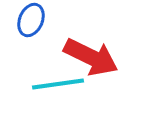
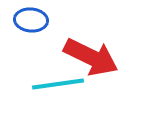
blue ellipse: rotated 72 degrees clockwise
